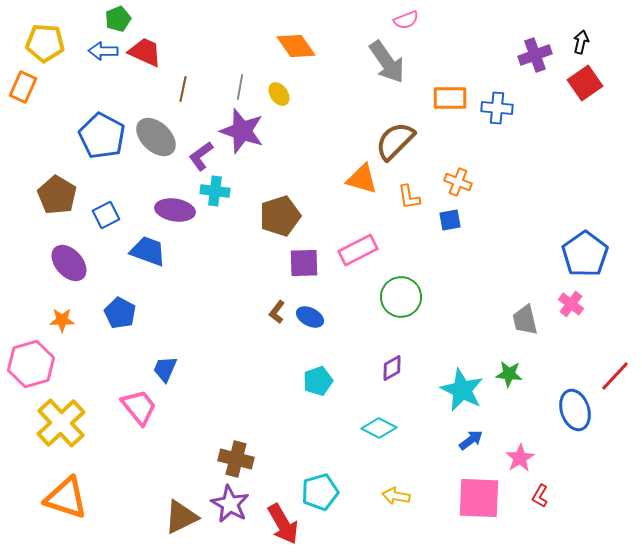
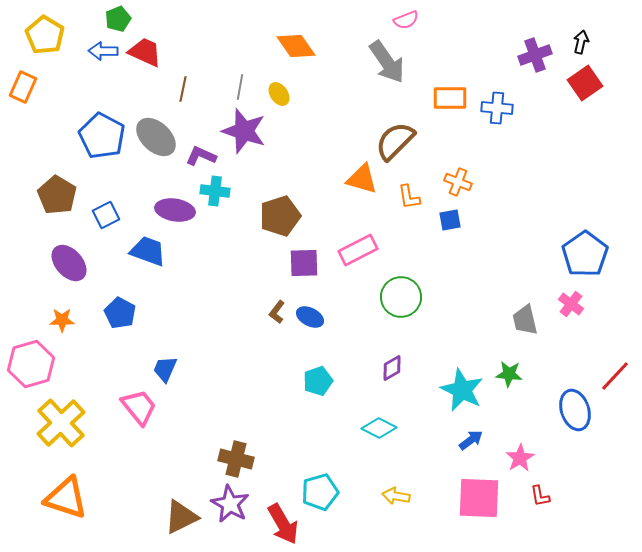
yellow pentagon at (45, 43): moved 8 px up; rotated 27 degrees clockwise
purple star at (242, 131): moved 2 px right
purple L-shape at (201, 156): rotated 60 degrees clockwise
red L-shape at (540, 496): rotated 40 degrees counterclockwise
